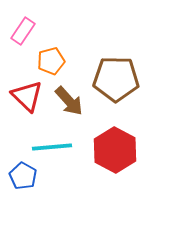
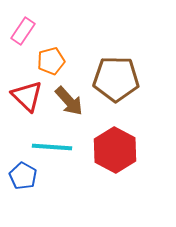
cyan line: rotated 9 degrees clockwise
